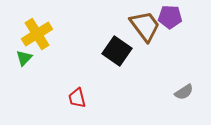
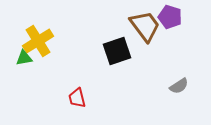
purple pentagon: rotated 15 degrees clockwise
yellow cross: moved 1 px right, 7 px down
black square: rotated 36 degrees clockwise
green triangle: rotated 36 degrees clockwise
gray semicircle: moved 5 px left, 6 px up
